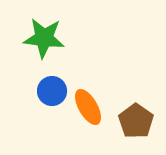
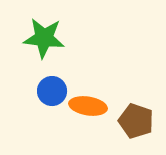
orange ellipse: moved 1 px up; rotated 51 degrees counterclockwise
brown pentagon: rotated 16 degrees counterclockwise
